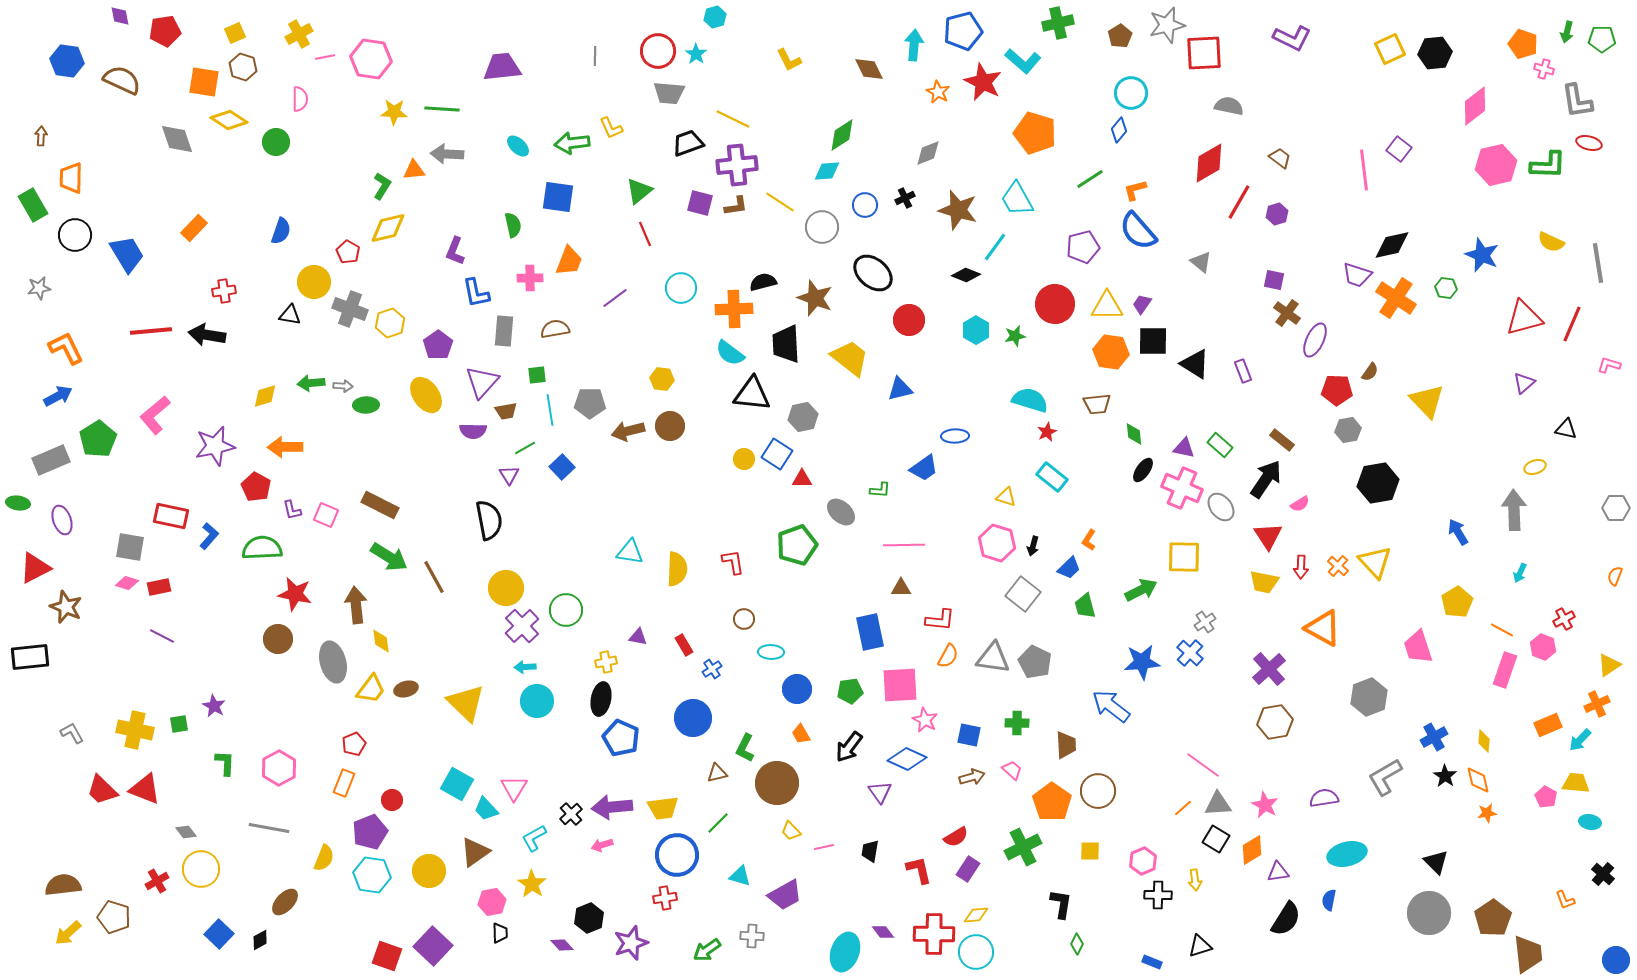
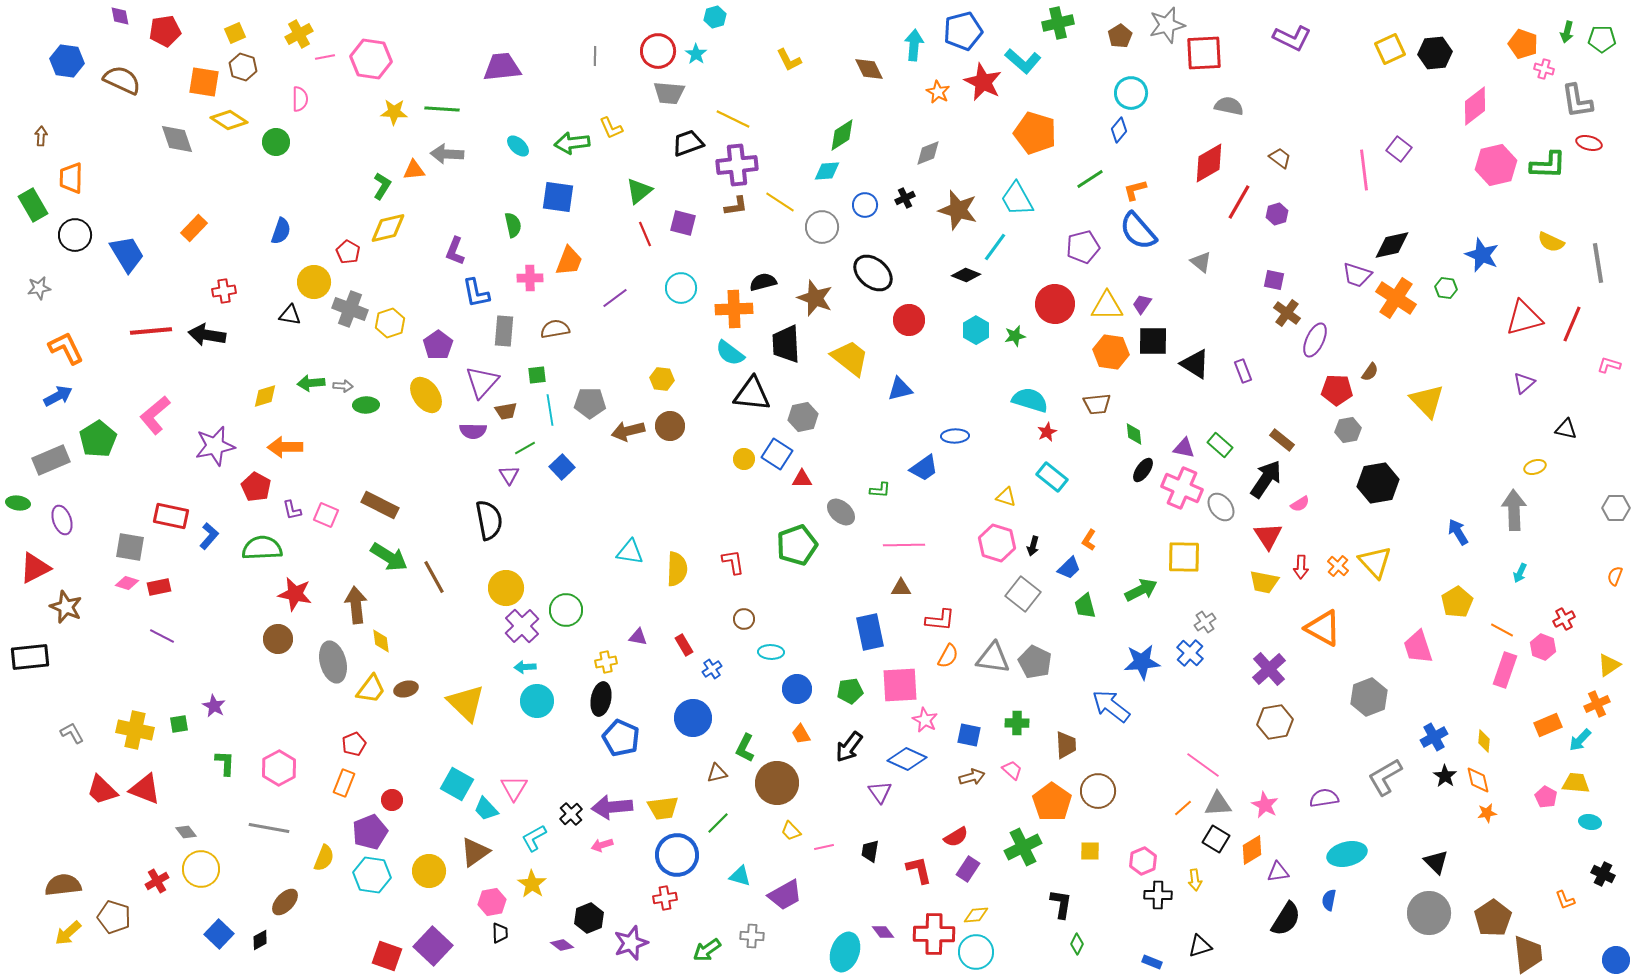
purple square at (700, 203): moved 17 px left, 20 px down
black cross at (1603, 874): rotated 15 degrees counterclockwise
purple diamond at (562, 945): rotated 10 degrees counterclockwise
